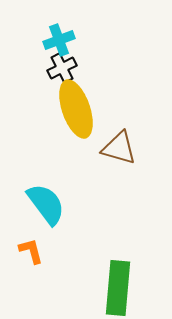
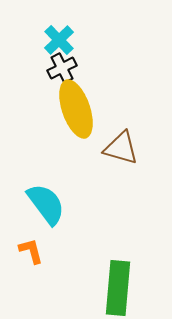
cyan cross: rotated 24 degrees counterclockwise
brown triangle: moved 2 px right
